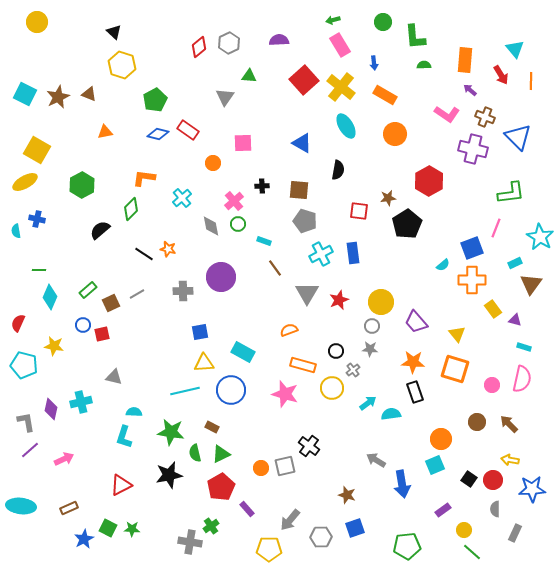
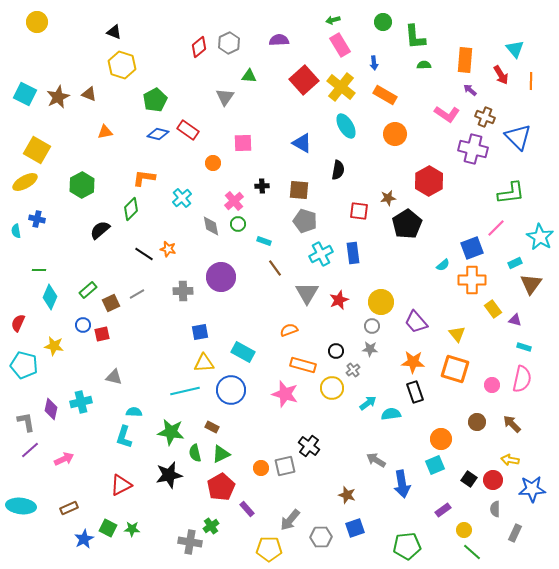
black triangle at (114, 32): rotated 21 degrees counterclockwise
pink line at (496, 228): rotated 24 degrees clockwise
brown arrow at (509, 424): moved 3 px right
